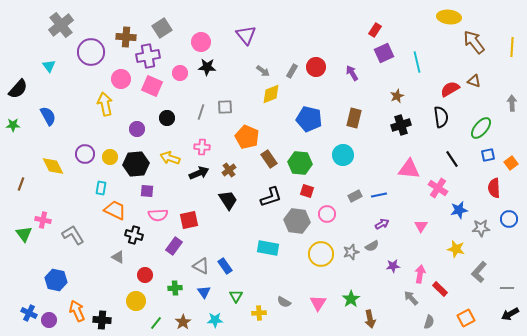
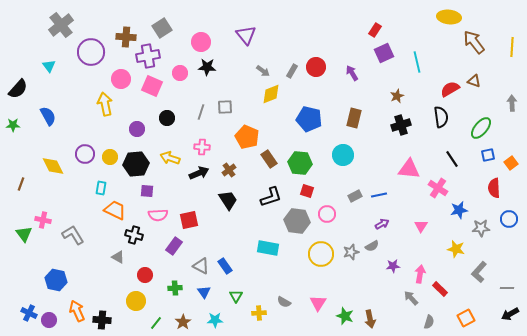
green star at (351, 299): moved 6 px left, 17 px down; rotated 18 degrees counterclockwise
